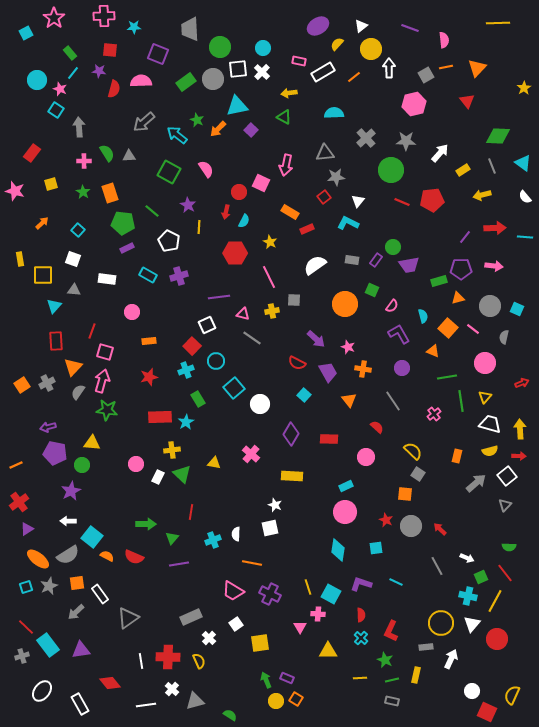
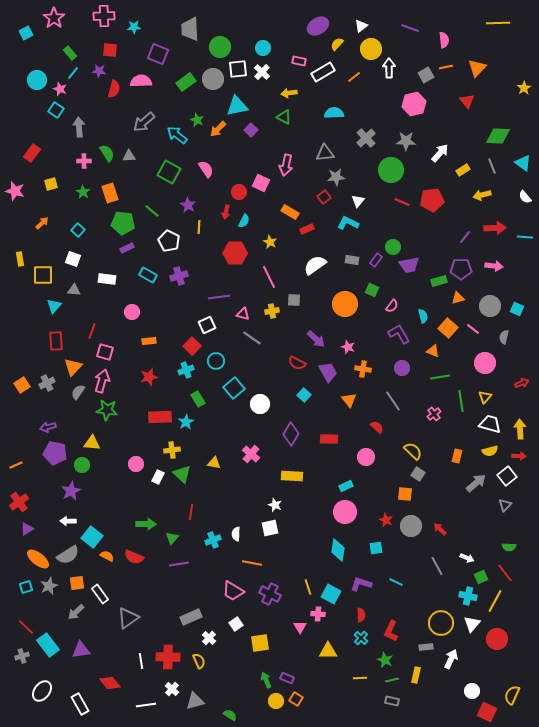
green line at (447, 377): moved 7 px left
